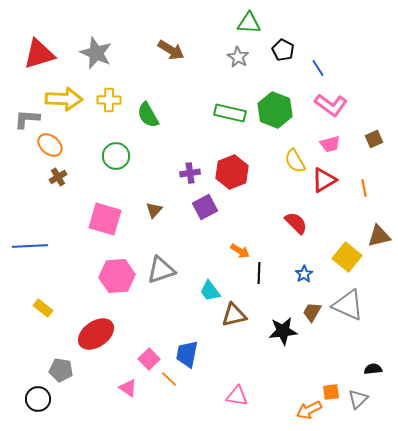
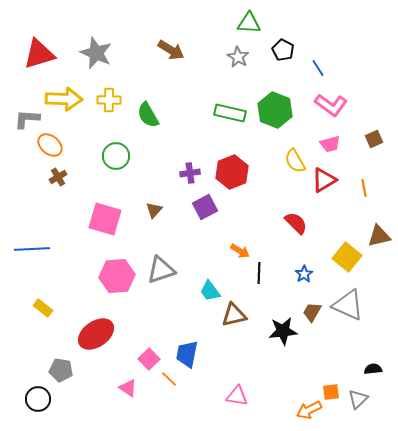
blue line at (30, 246): moved 2 px right, 3 px down
